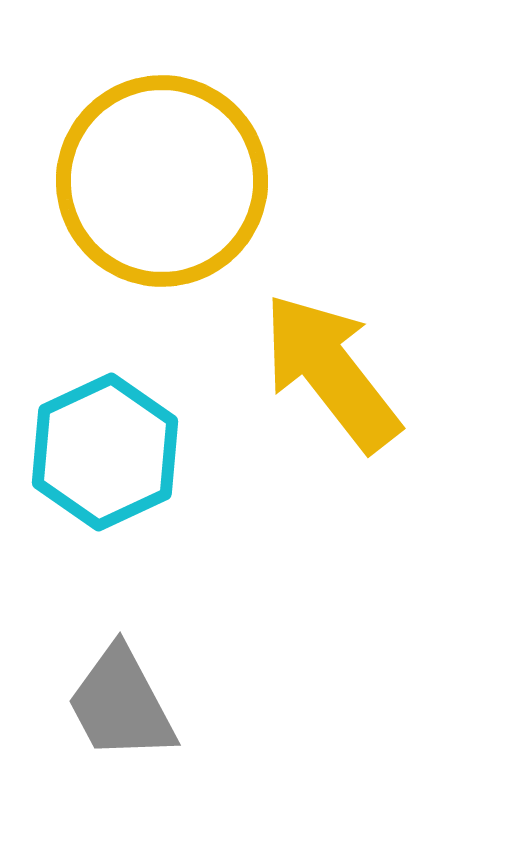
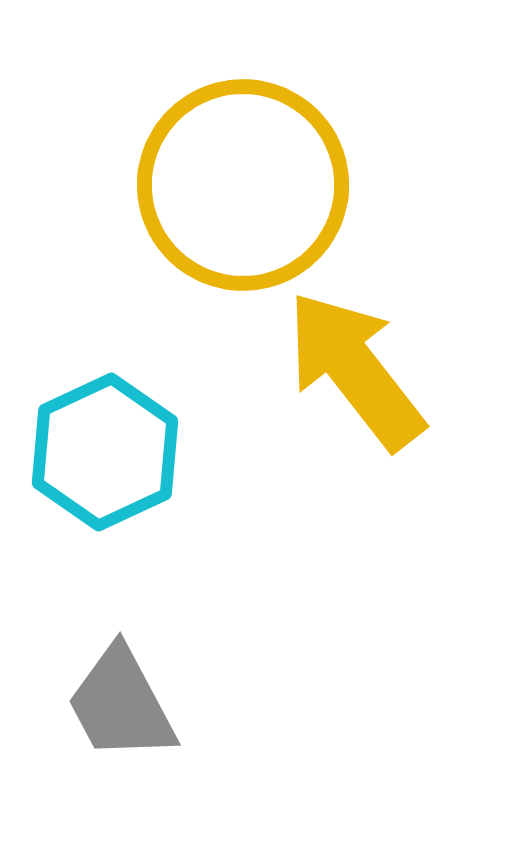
yellow circle: moved 81 px right, 4 px down
yellow arrow: moved 24 px right, 2 px up
